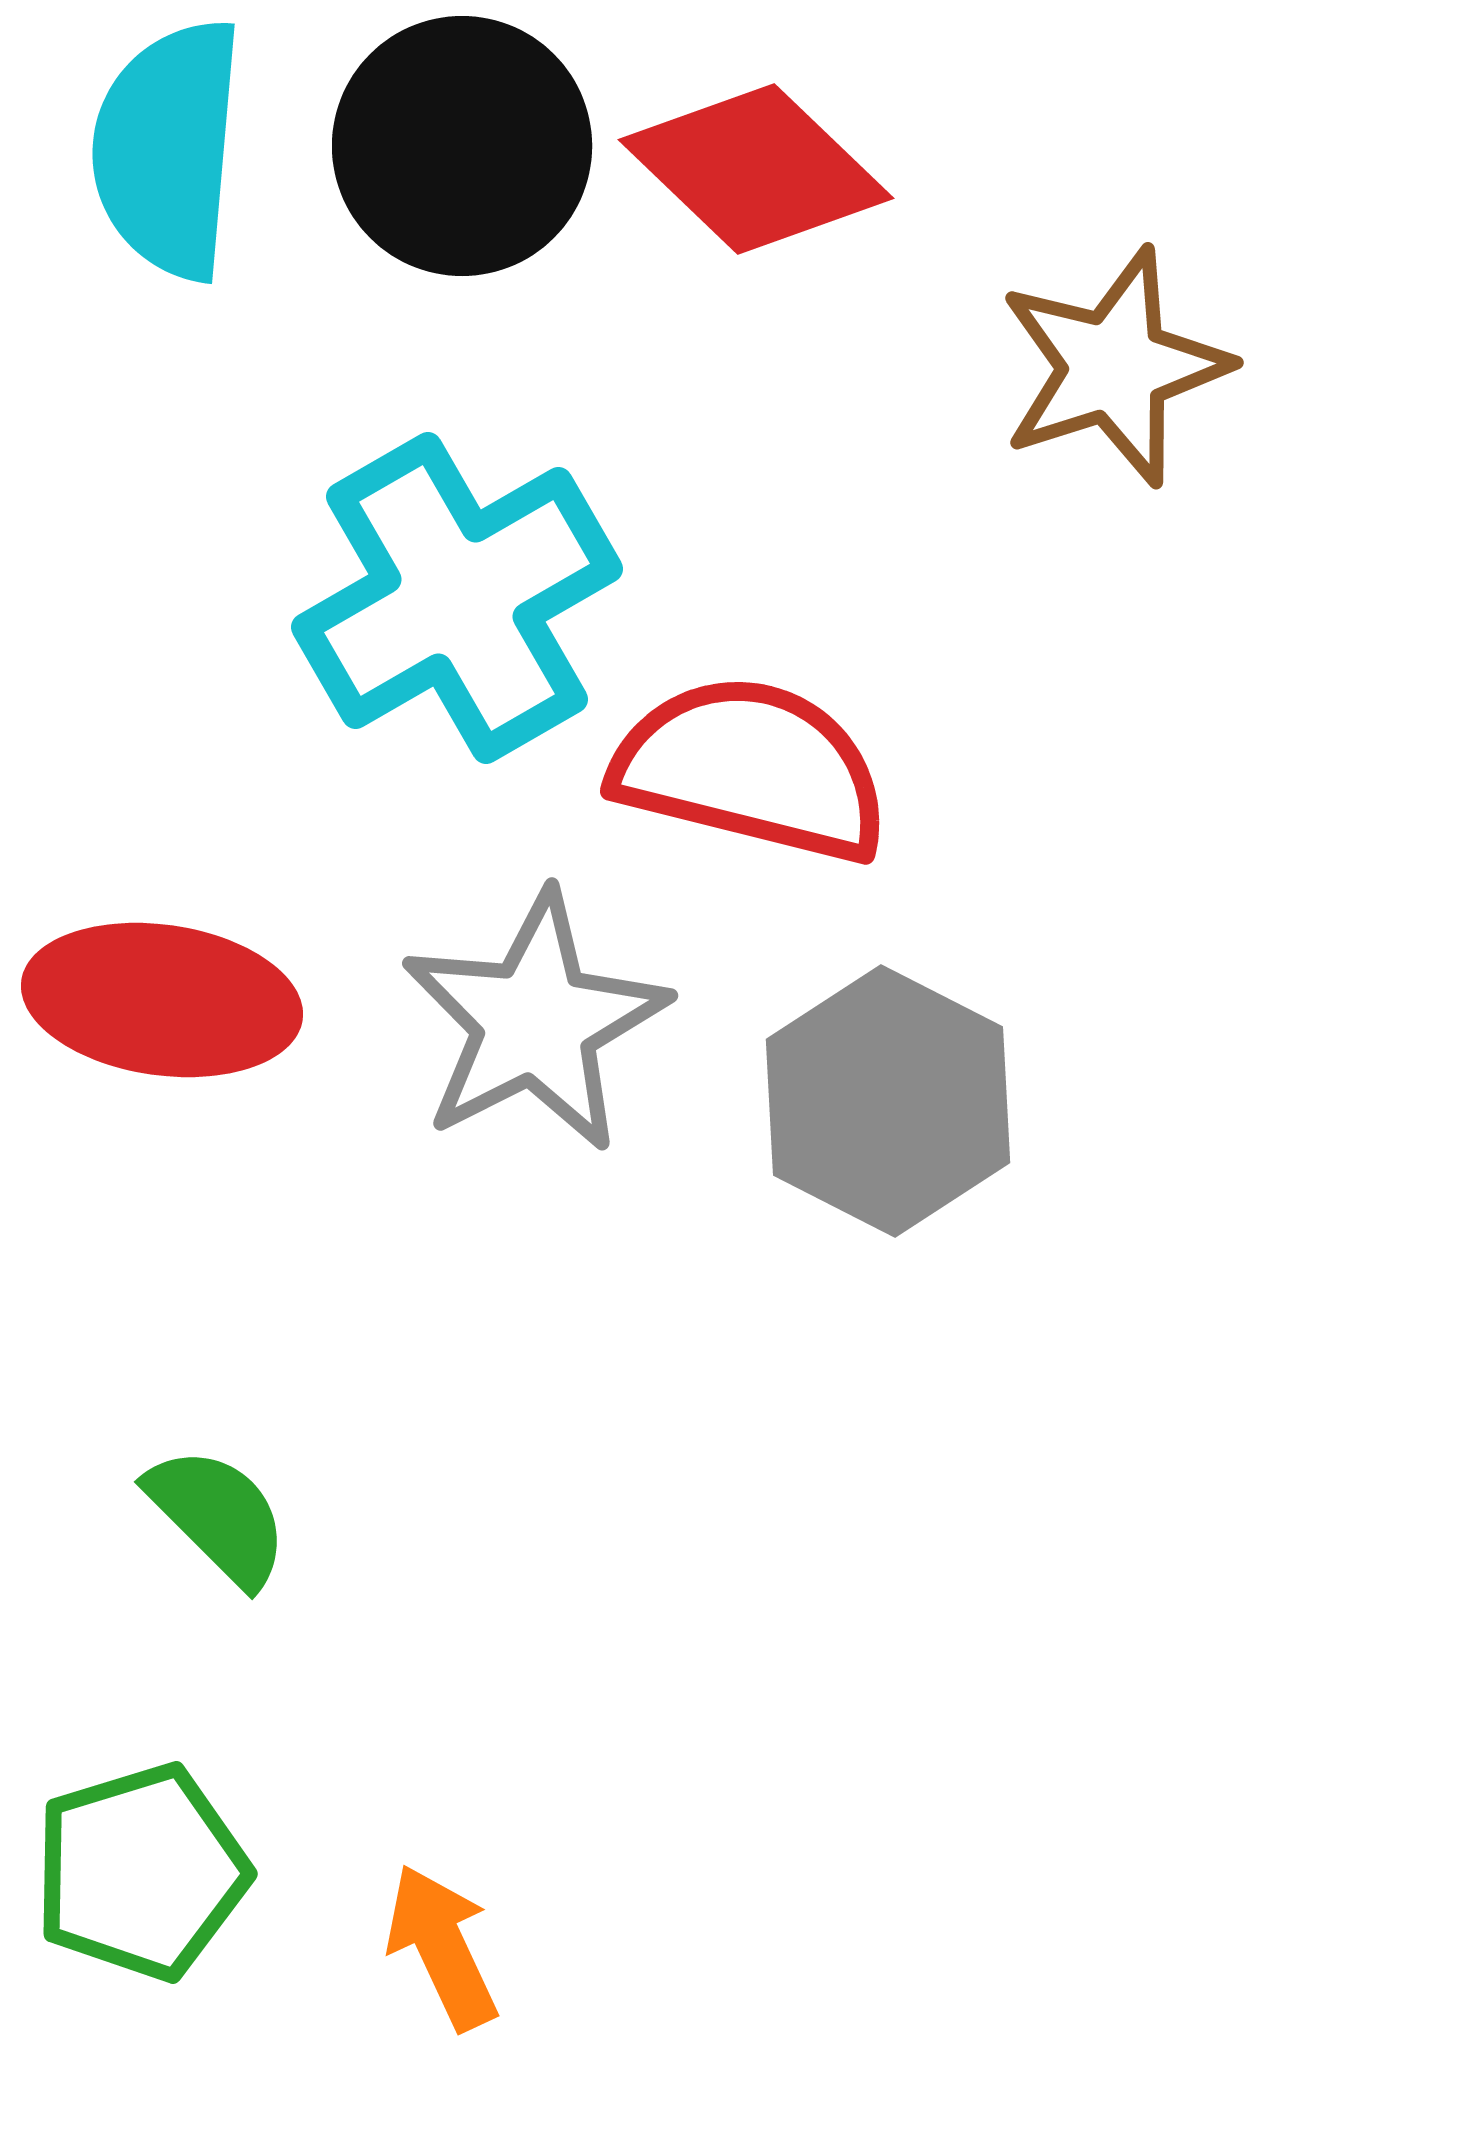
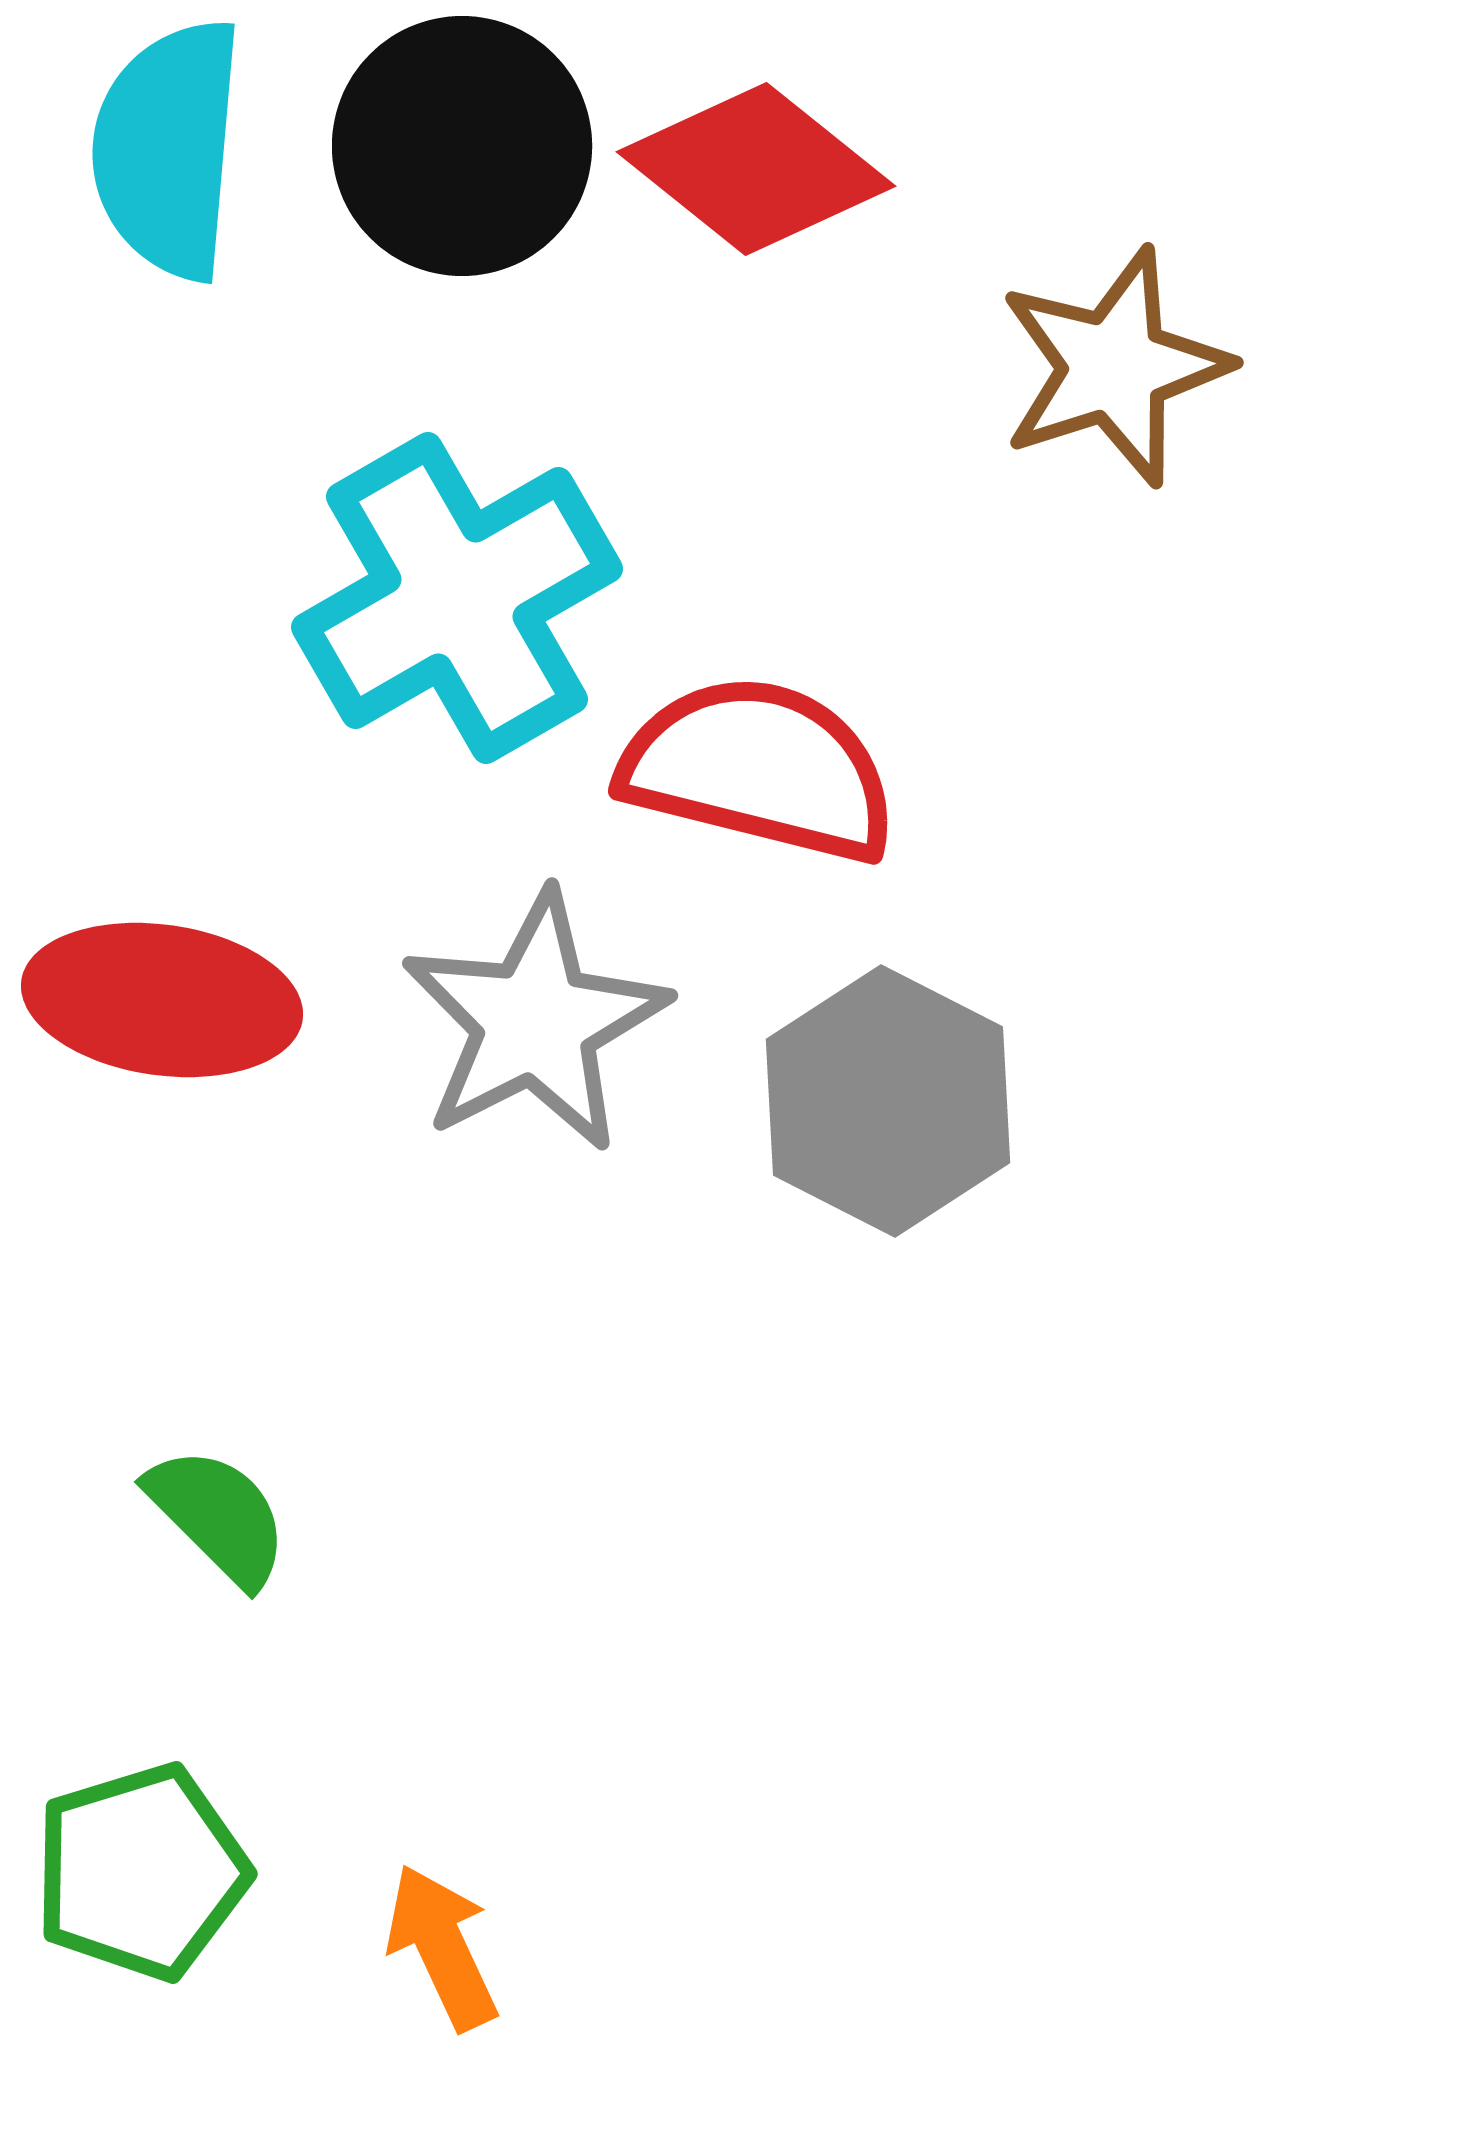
red diamond: rotated 5 degrees counterclockwise
red semicircle: moved 8 px right
